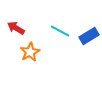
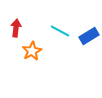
red arrow: rotated 66 degrees clockwise
orange star: moved 2 px right, 1 px up
